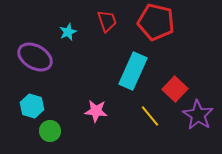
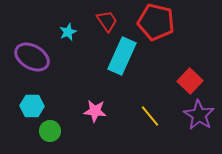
red trapezoid: rotated 15 degrees counterclockwise
purple ellipse: moved 3 px left
cyan rectangle: moved 11 px left, 15 px up
red square: moved 15 px right, 8 px up
cyan hexagon: rotated 15 degrees counterclockwise
pink star: moved 1 px left
purple star: moved 1 px right
